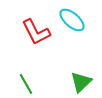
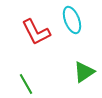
cyan ellipse: rotated 28 degrees clockwise
green triangle: moved 3 px right, 10 px up; rotated 10 degrees clockwise
